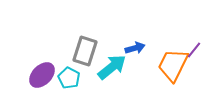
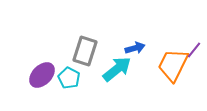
cyan arrow: moved 5 px right, 2 px down
